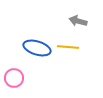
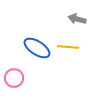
gray arrow: moved 1 px left, 2 px up
blue ellipse: rotated 16 degrees clockwise
